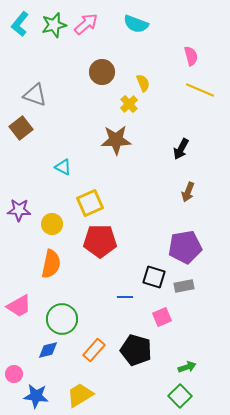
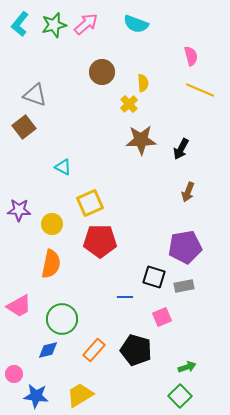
yellow semicircle: rotated 18 degrees clockwise
brown square: moved 3 px right, 1 px up
brown star: moved 25 px right
